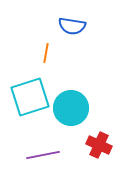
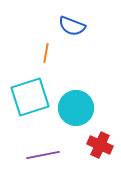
blue semicircle: rotated 12 degrees clockwise
cyan circle: moved 5 px right
red cross: moved 1 px right
